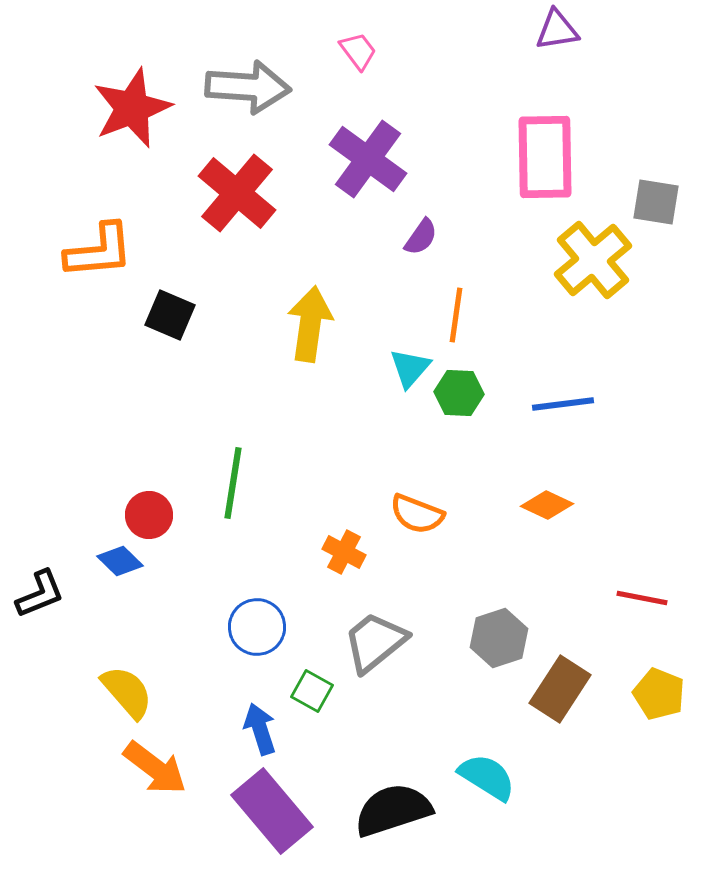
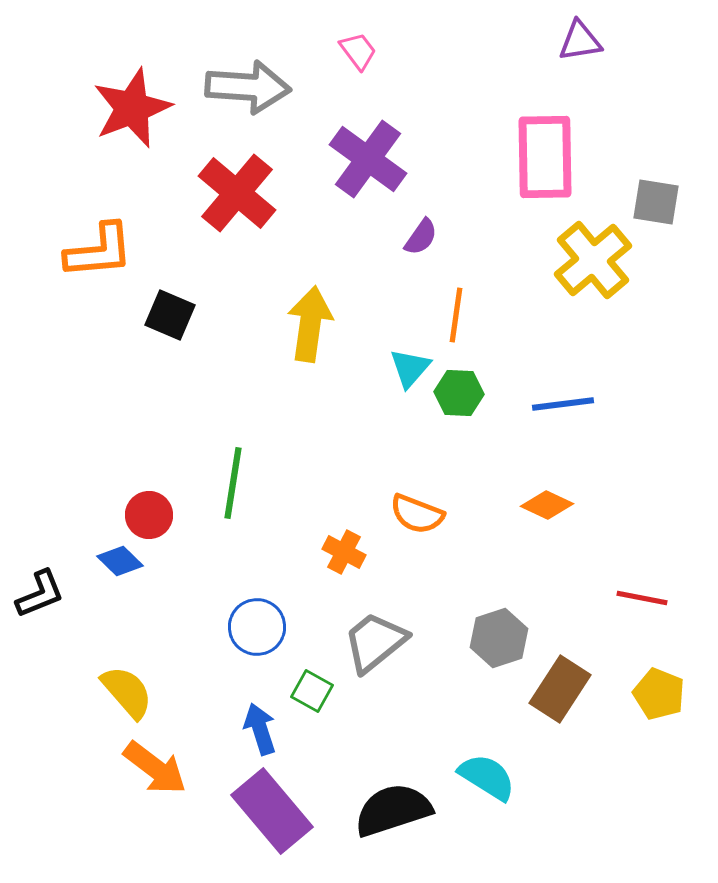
purple triangle: moved 23 px right, 11 px down
